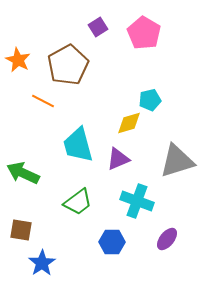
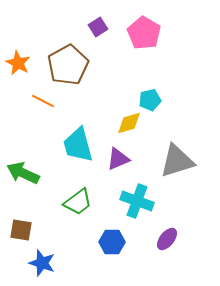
orange star: moved 3 px down
blue star: rotated 20 degrees counterclockwise
